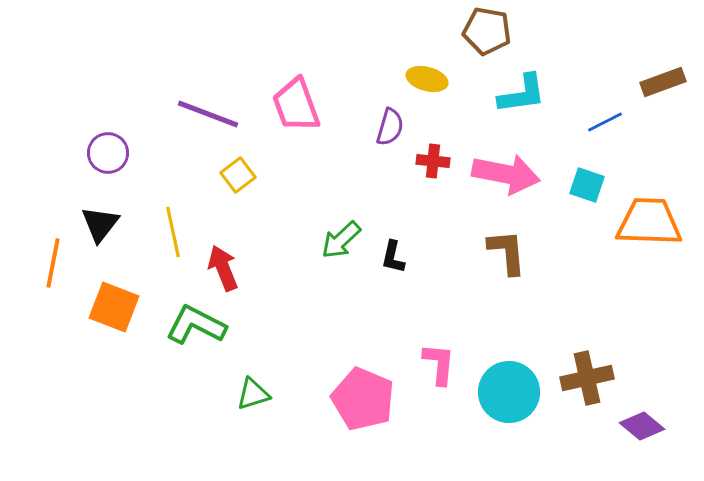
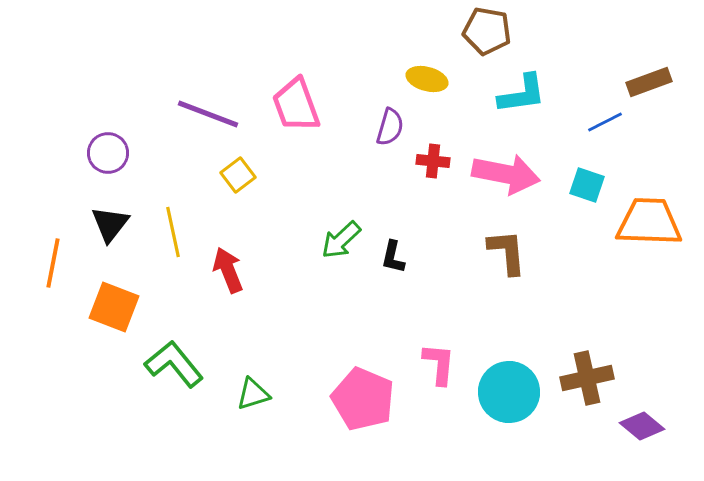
brown rectangle: moved 14 px left
black triangle: moved 10 px right
red arrow: moved 5 px right, 2 px down
green L-shape: moved 22 px left, 39 px down; rotated 24 degrees clockwise
